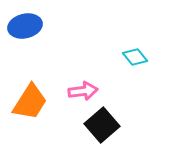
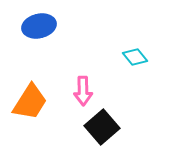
blue ellipse: moved 14 px right
pink arrow: rotated 96 degrees clockwise
black square: moved 2 px down
